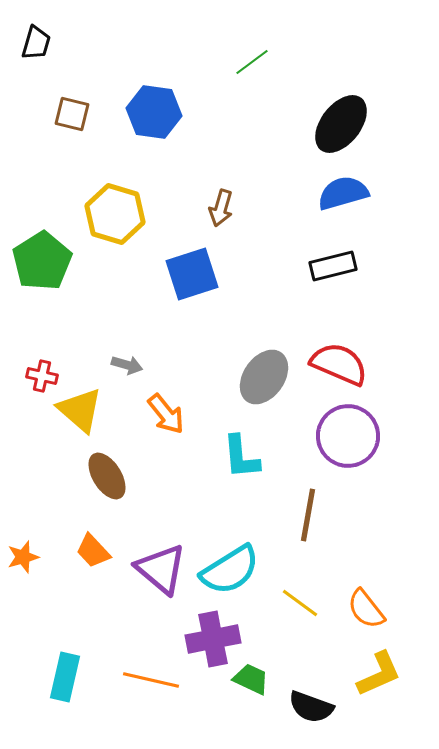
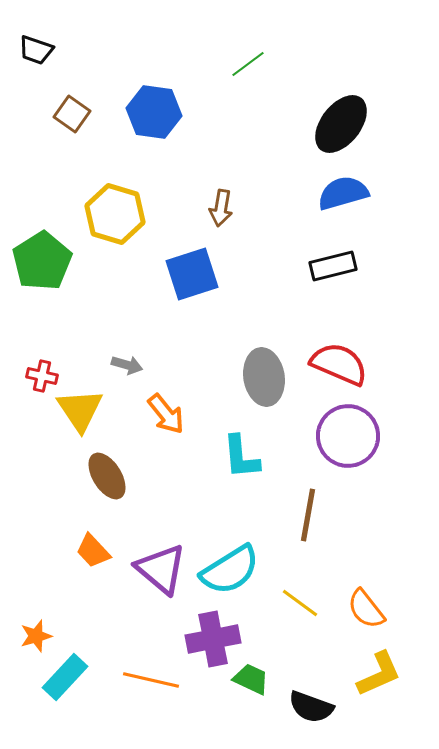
black trapezoid: moved 7 px down; rotated 93 degrees clockwise
green line: moved 4 px left, 2 px down
brown square: rotated 21 degrees clockwise
brown arrow: rotated 6 degrees counterclockwise
gray ellipse: rotated 44 degrees counterclockwise
yellow triangle: rotated 15 degrees clockwise
orange star: moved 13 px right, 79 px down
cyan rectangle: rotated 30 degrees clockwise
